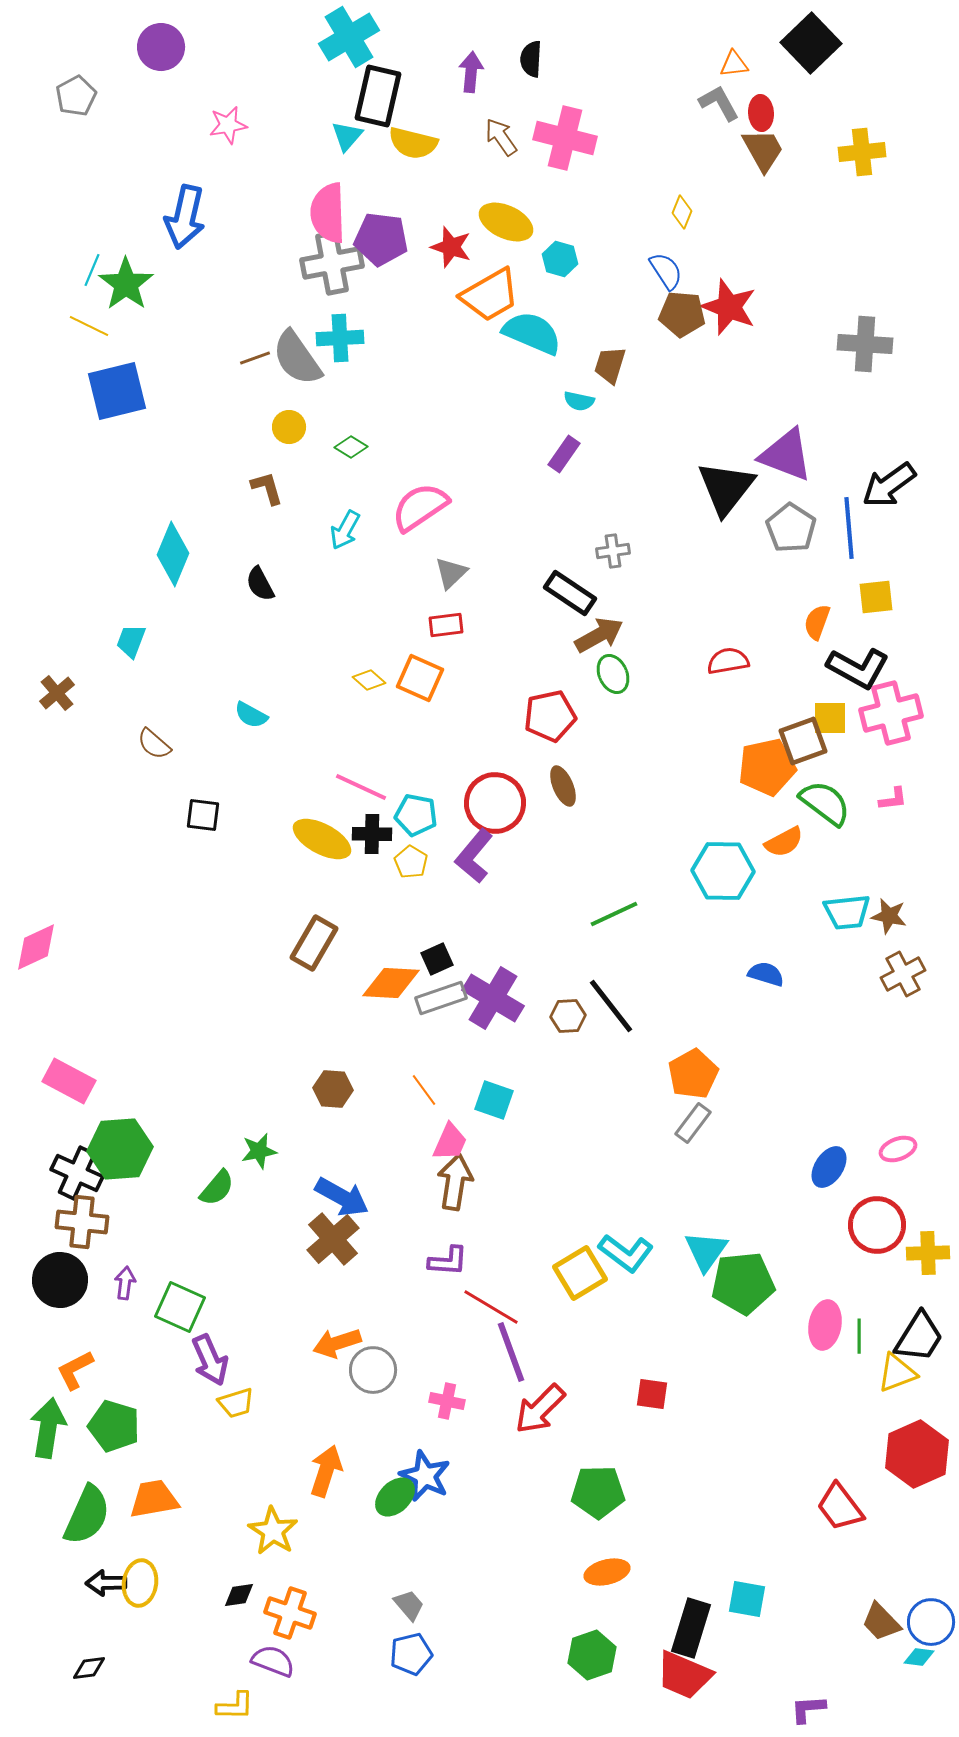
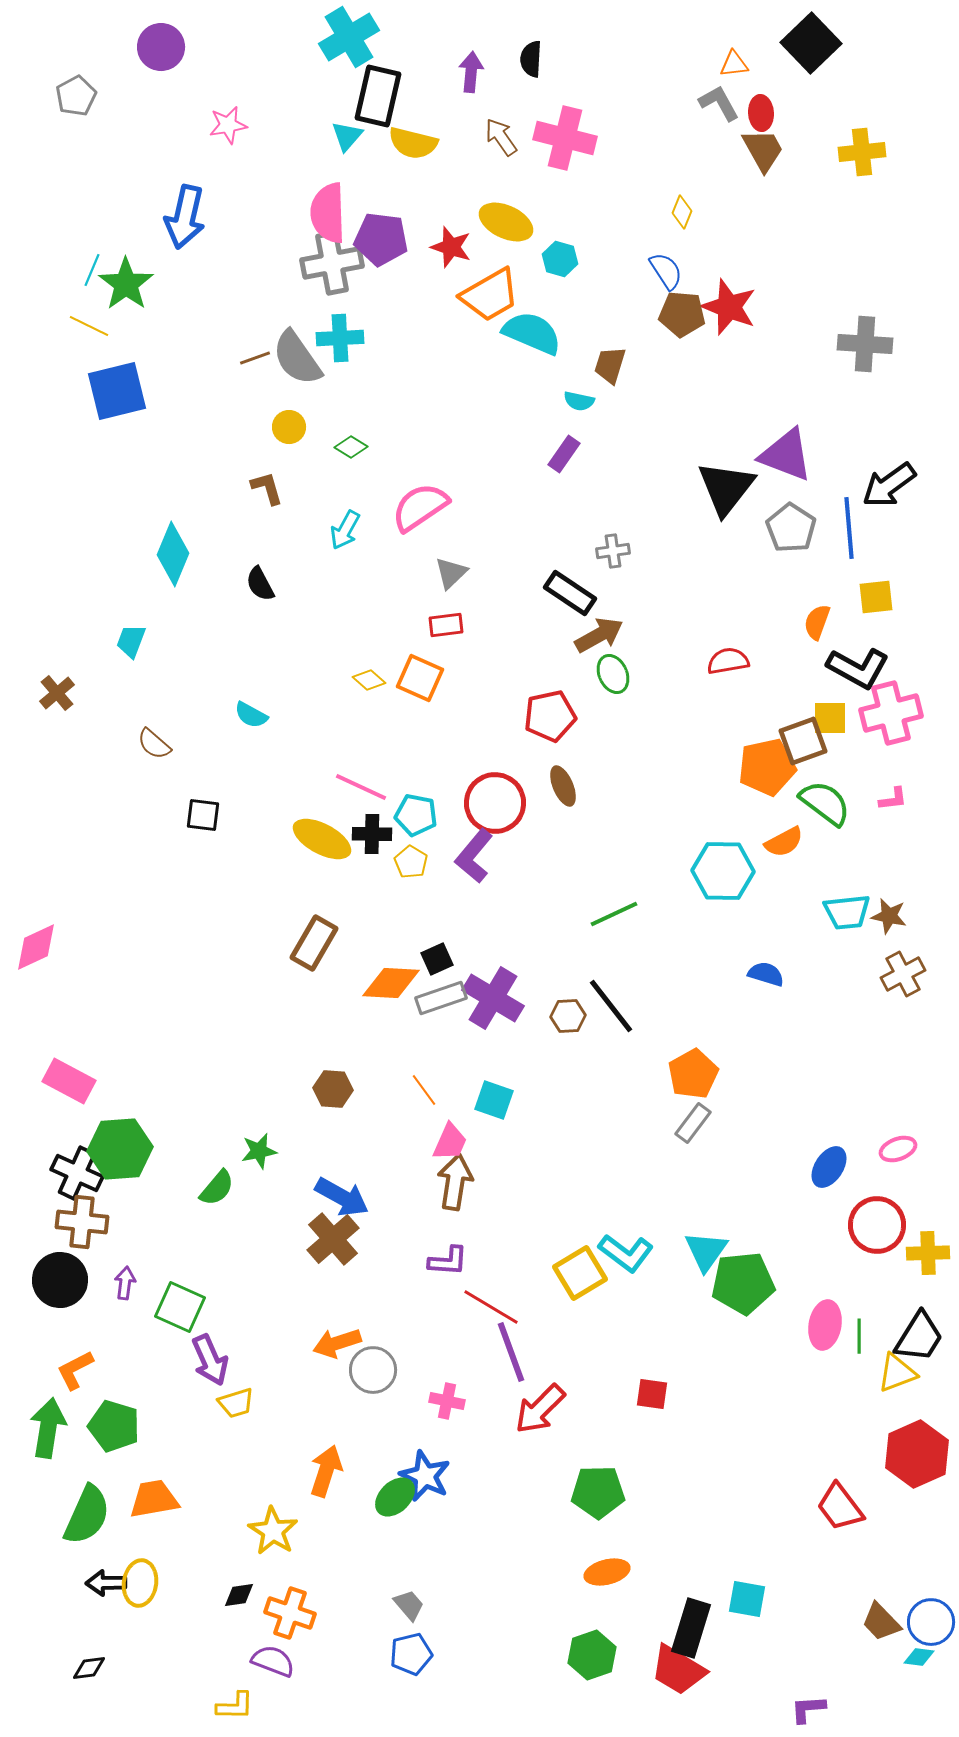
red trapezoid at (684, 1675): moved 6 px left, 5 px up; rotated 8 degrees clockwise
